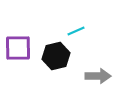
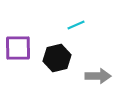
cyan line: moved 6 px up
black hexagon: moved 1 px right, 2 px down
